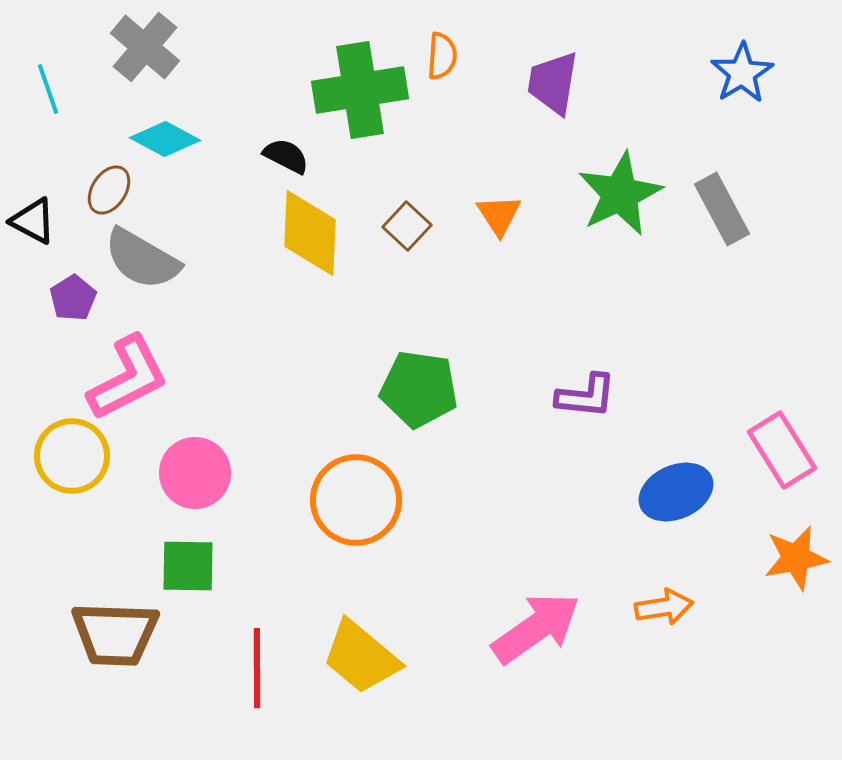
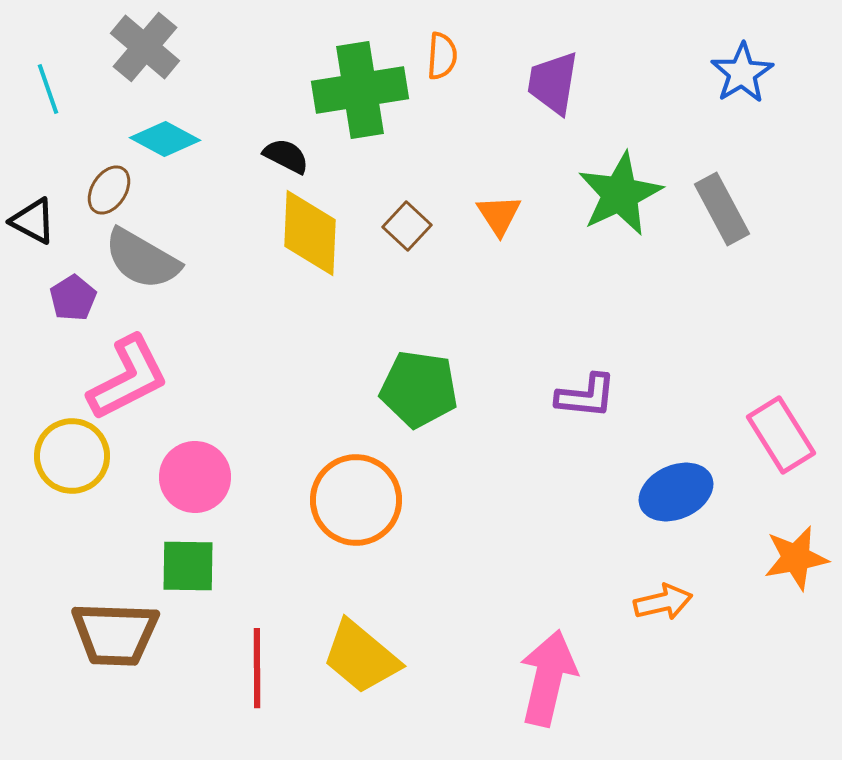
pink rectangle: moved 1 px left, 15 px up
pink circle: moved 4 px down
orange arrow: moved 1 px left, 5 px up; rotated 4 degrees counterclockwise
pink arrow: moved 12 px right, 50 px down; rotated 42 degrees counterclockwise
